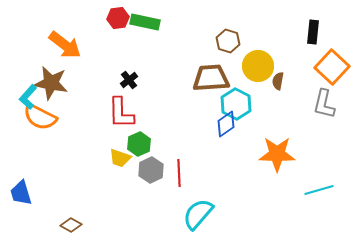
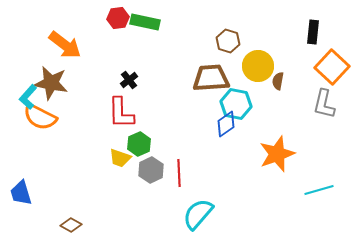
cyan hexagon: rotated 16 degrees counterclockwise
orange star: rotated 21 degrees counterclockwise
